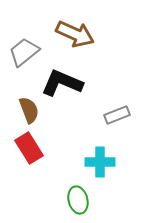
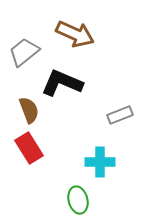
gray rectangle: moved 3 px right
